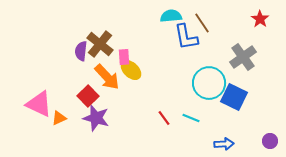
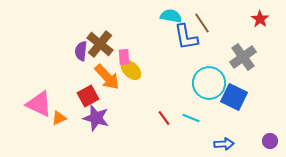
cyan semicircle: rotated 15 degrees clockwise
red square: rotated 15 degrees clockwise
